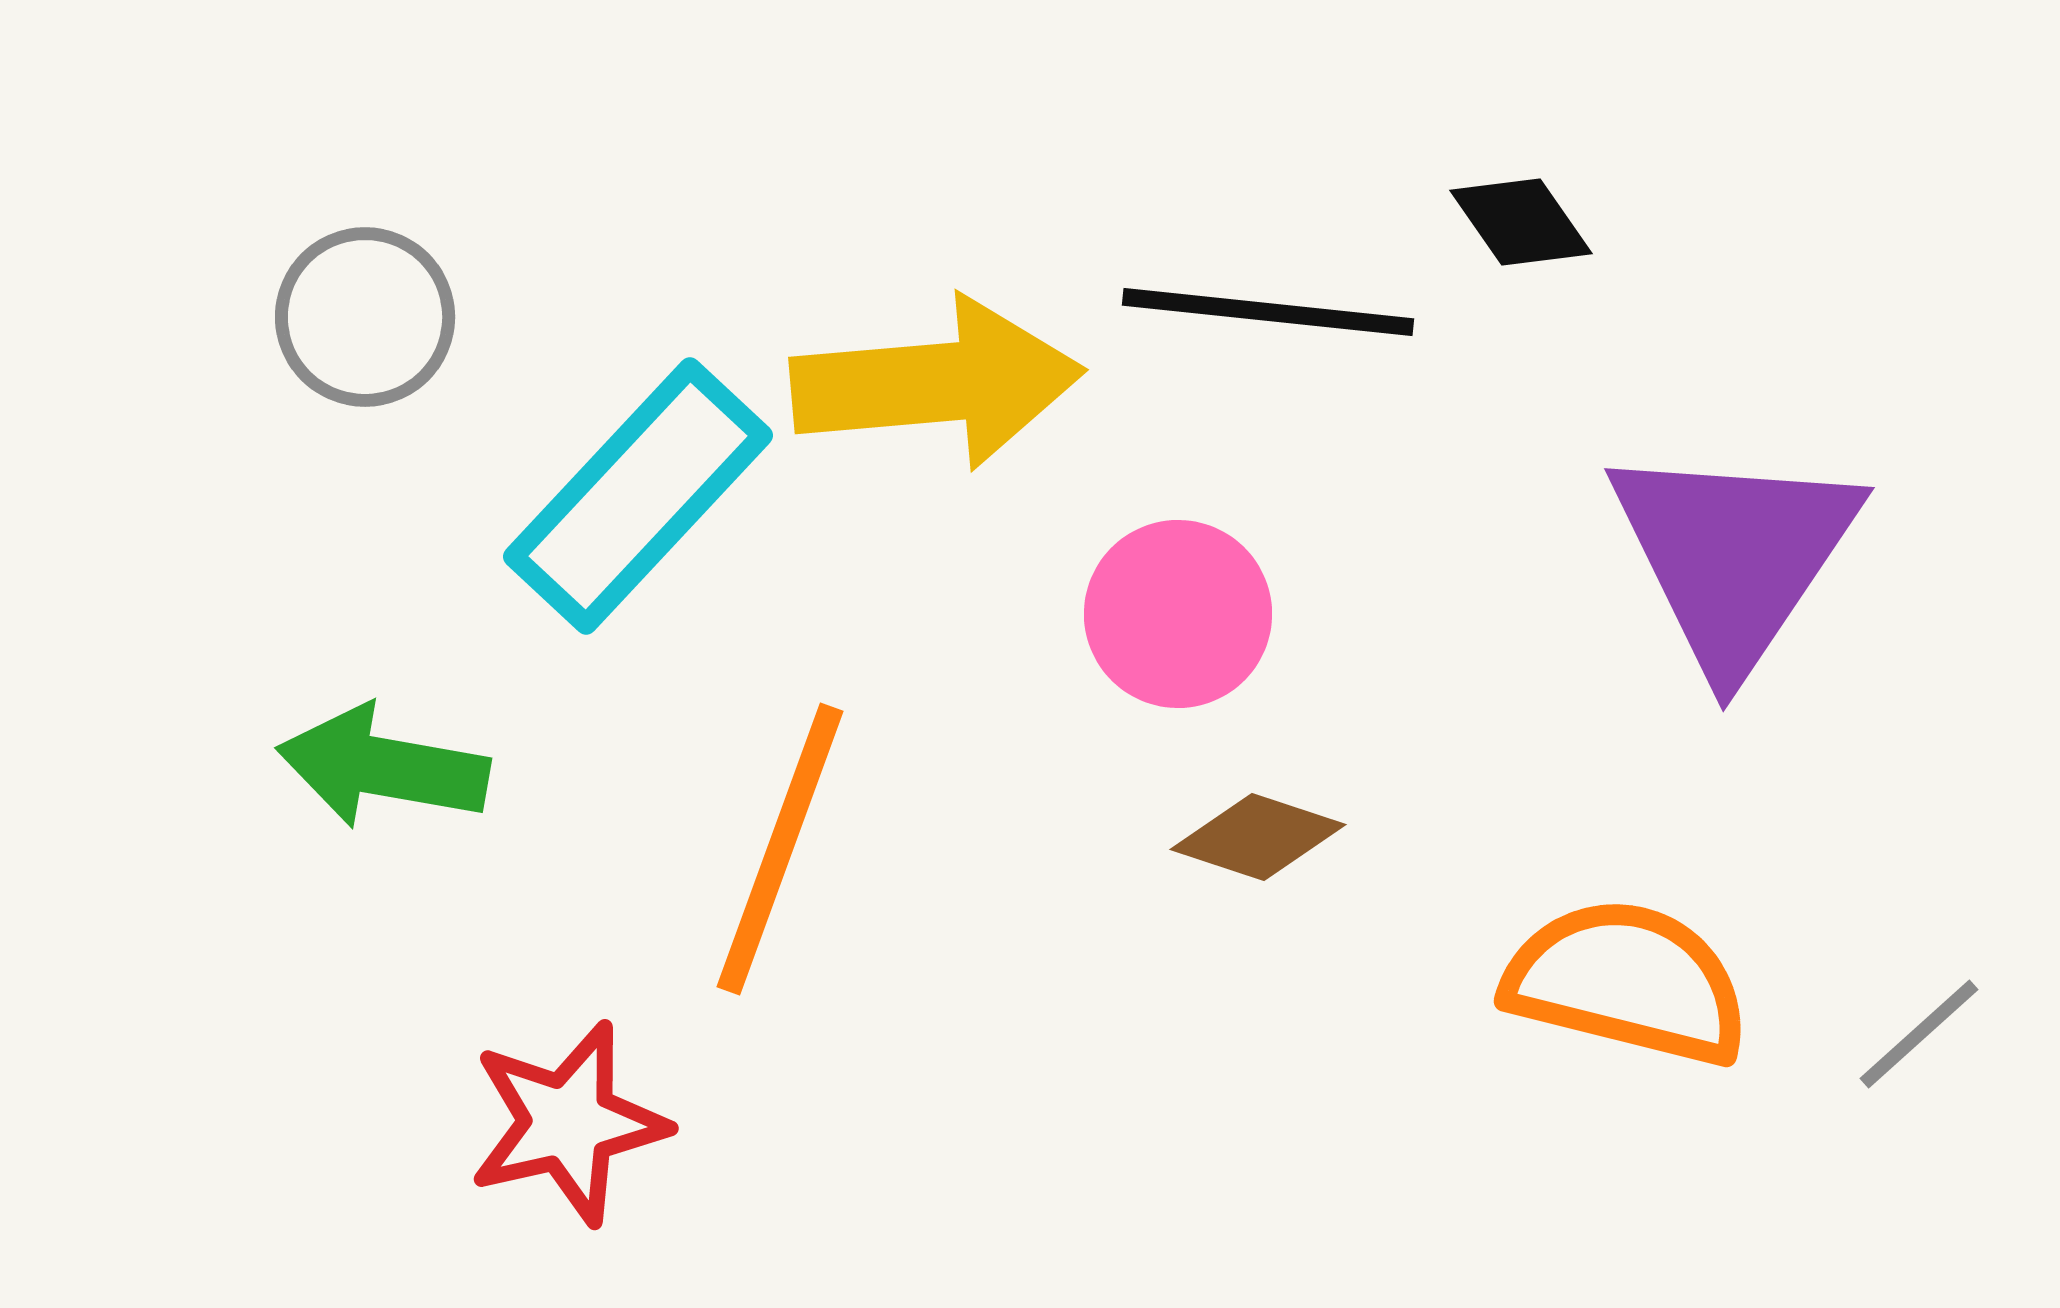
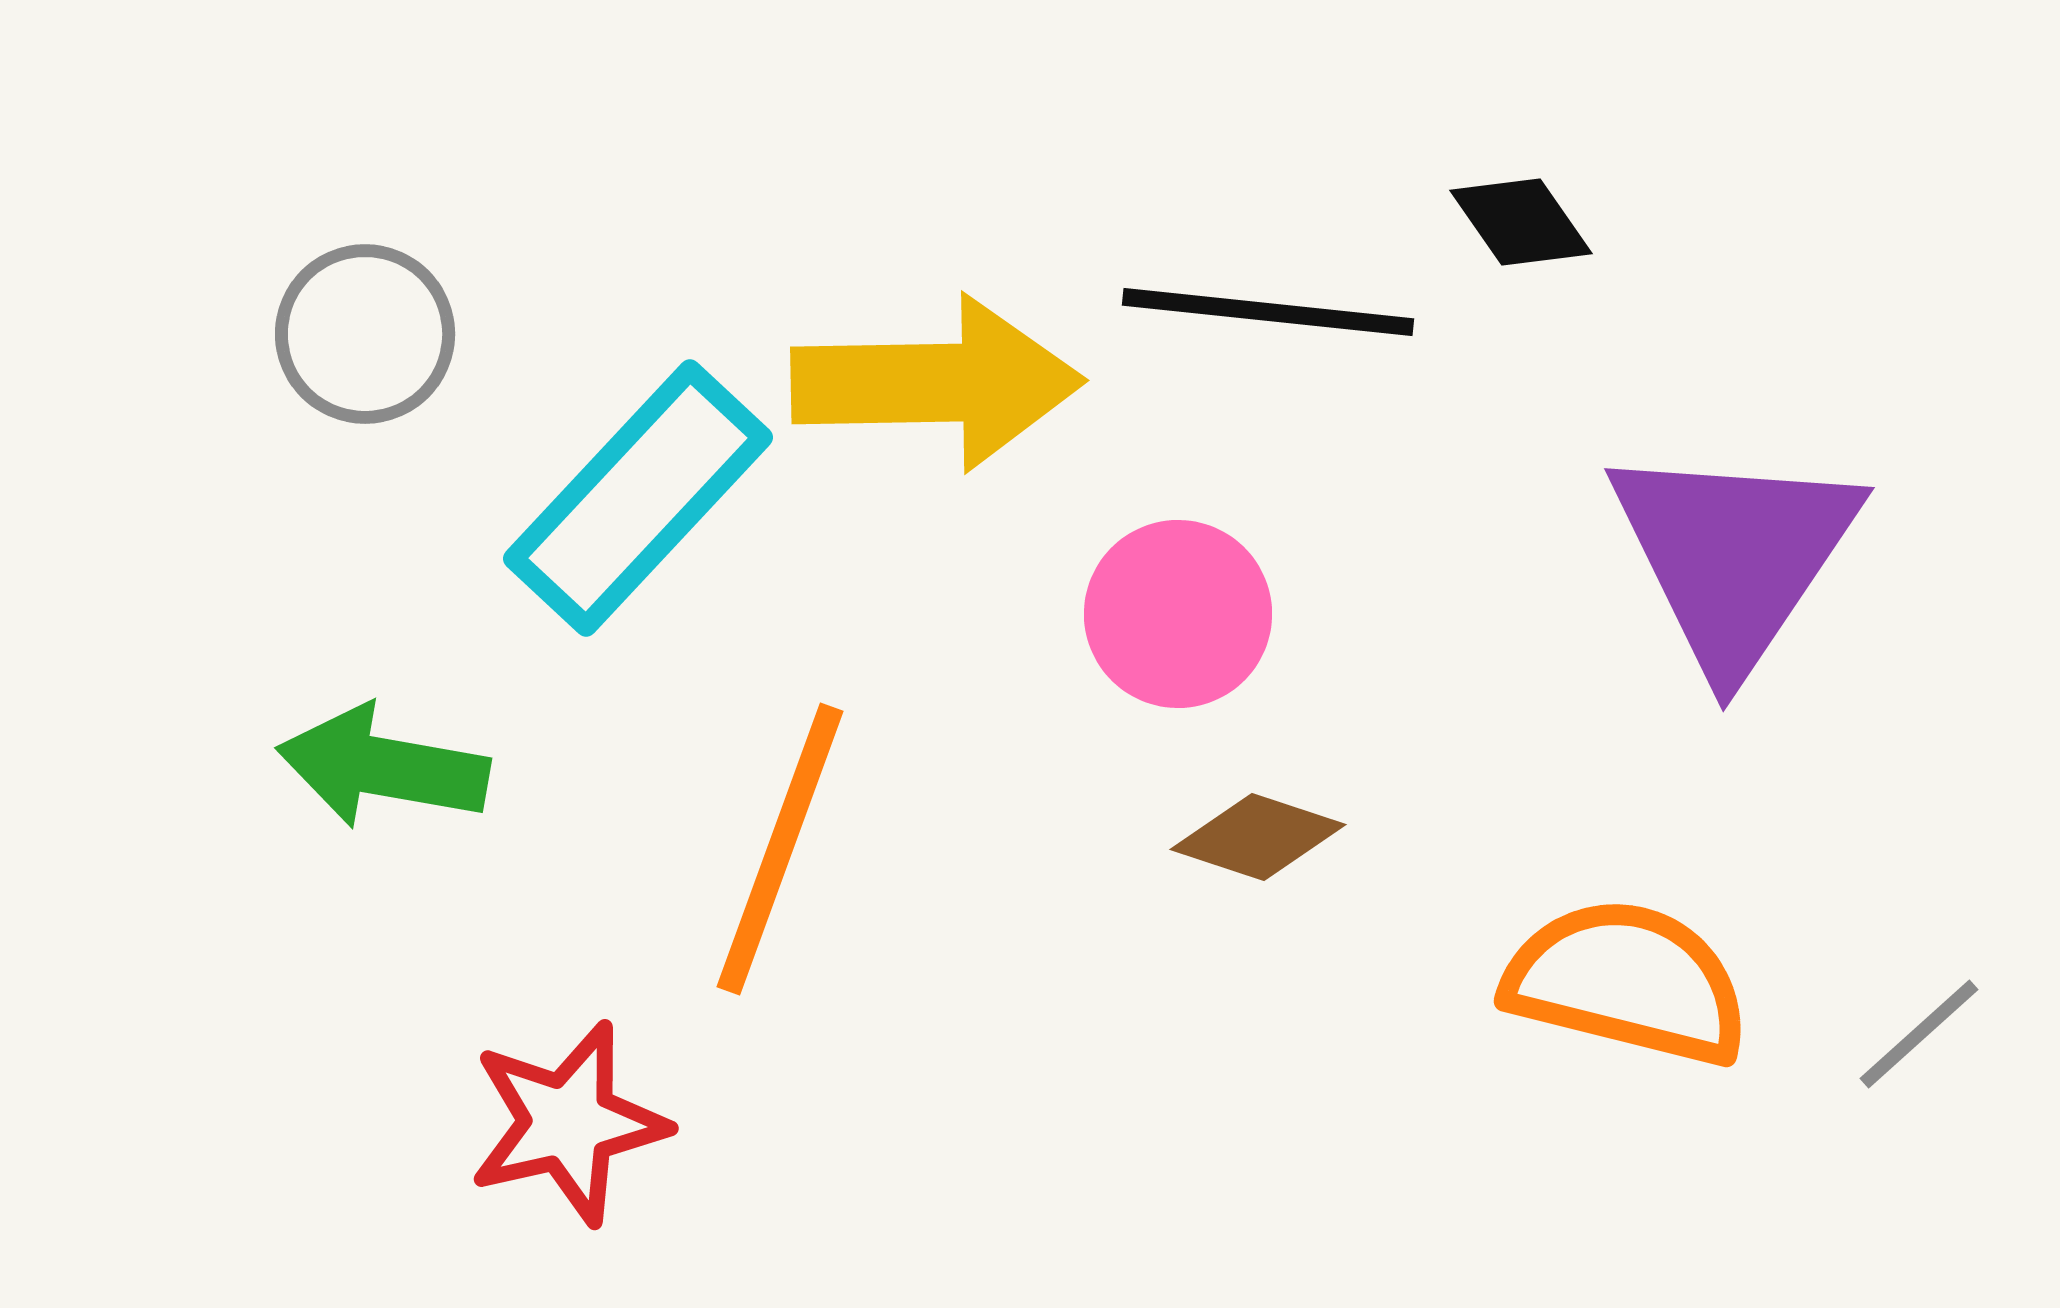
gray circle: moved 17 px down
yellow arrow: rotated 4 degrees clockwise
cyan rectangle: moved 2 px down
